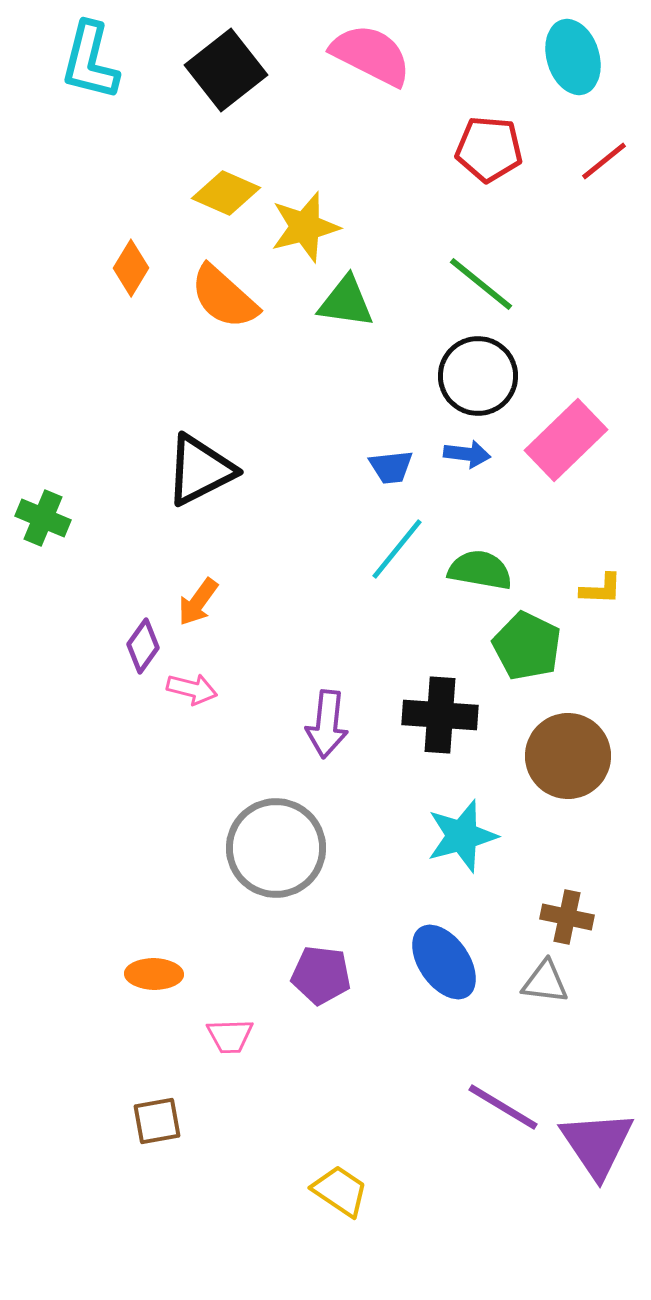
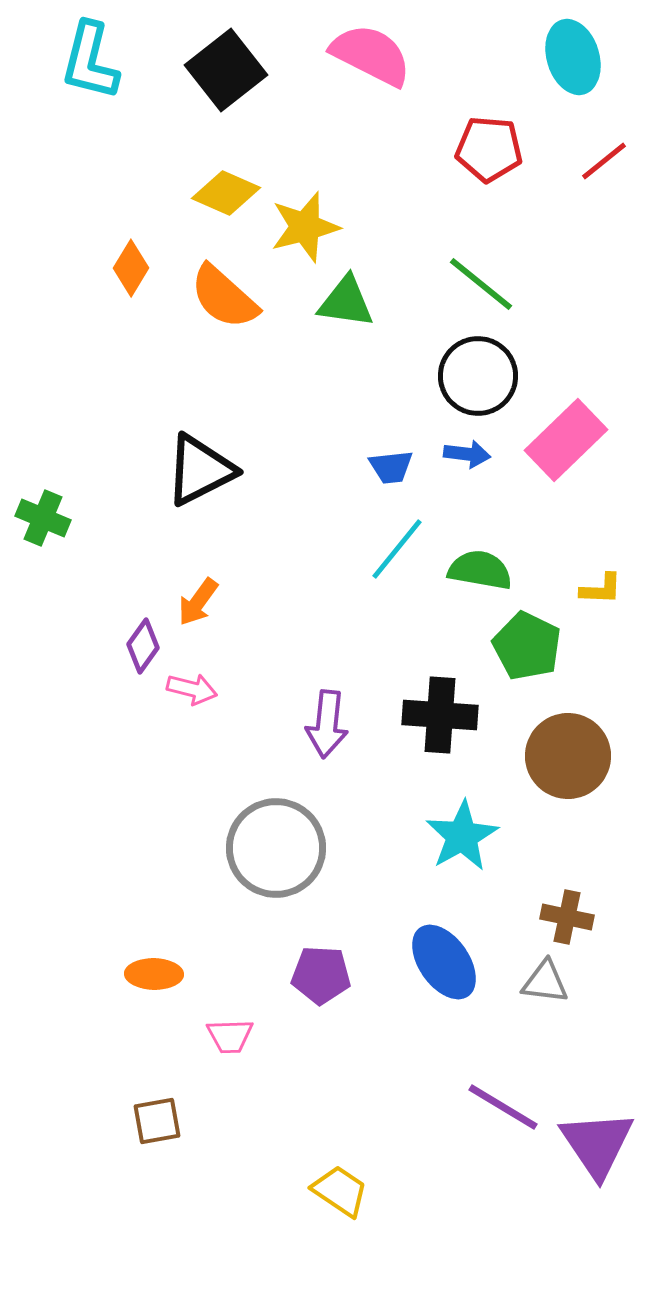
cyan star: rotated 14 degrees counterclockwise
purple pentagon: rotated 4 degrees counterclockwise
